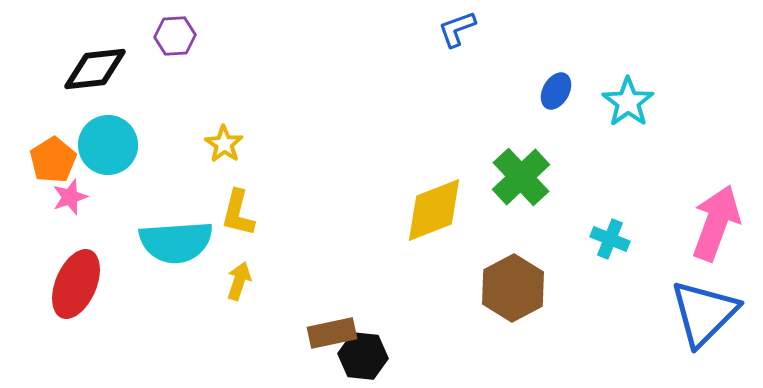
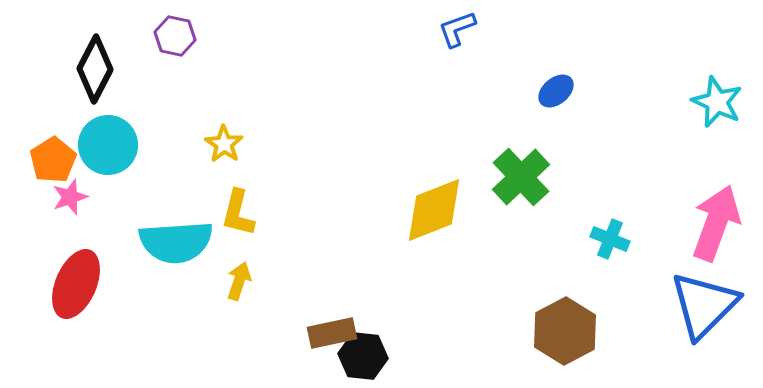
purple hexagon: rotated 15 degrees clockwise
black diamond: rotated 56 degrees counterclockwise
blue ellipse: rotated 21 degrees clockwise
cyan star: moved 89 px right; rotated 12 degrees counterclockwise
brown hexagon: moved 52 px right, 43 px down
blue triangle: moved 8 px up
